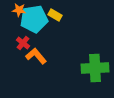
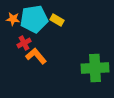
orange star: moved 6 px left, 9 px down
yellow rectangle: moved 2 px right, 5 px down
red cross: moved 1 px right; rotated 24 degrees clockwise
